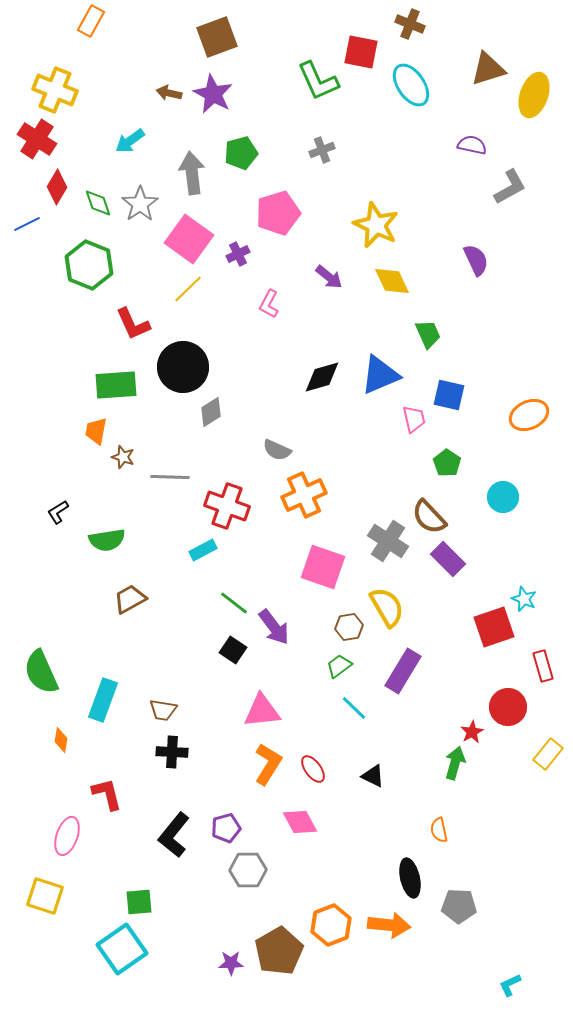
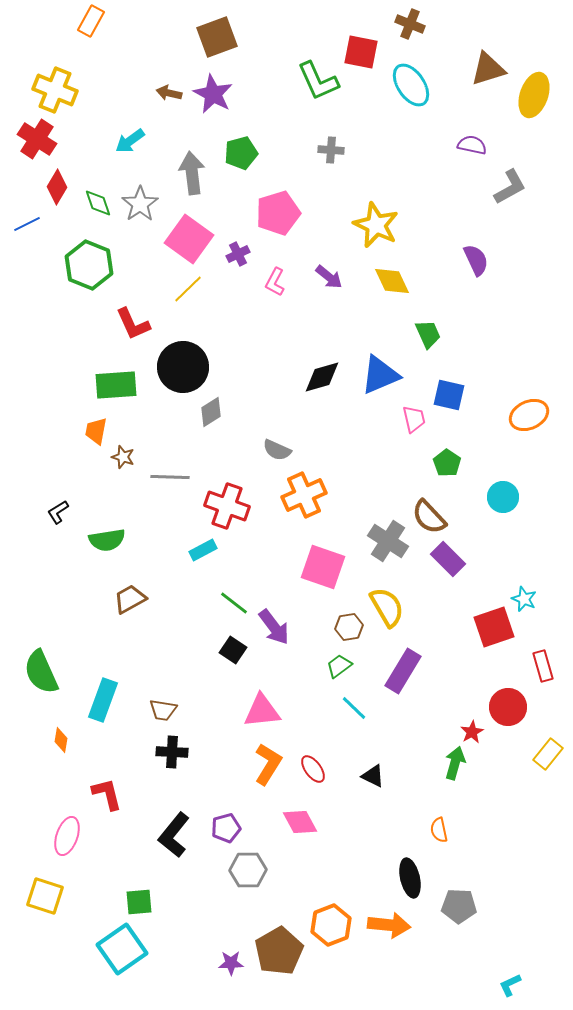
gray cross at (322, 150): moved 9 px right; rotated 25 degrees clockwise
pink L-shape at (269, 304): moved 6 px right, 22 px up
